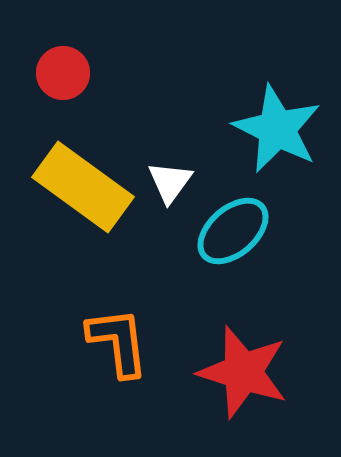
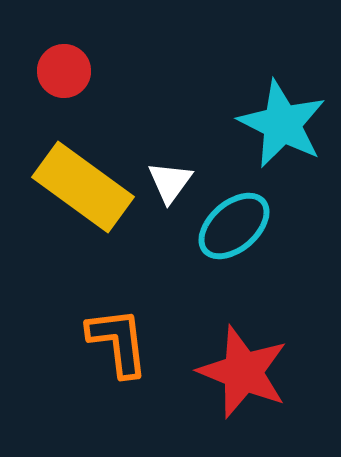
red circle: moved 1 px right, 2 px up
cyan star: moved 5 px right, 5 px up
cyan ellipse: moved 1 px right, 5 px up
red star: rotated 4 degrees clockwise
